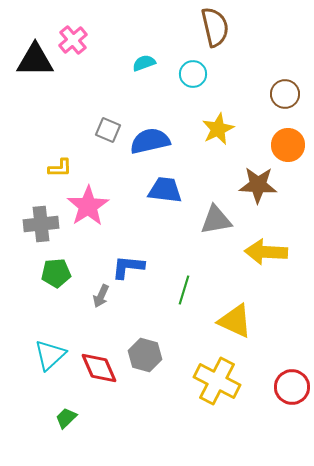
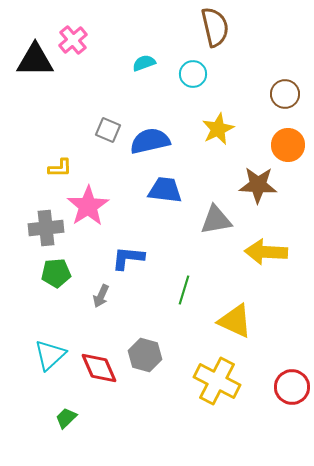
gray cross: moved 5 px right, 4 px down
blue L-shape: moved 9 px up
